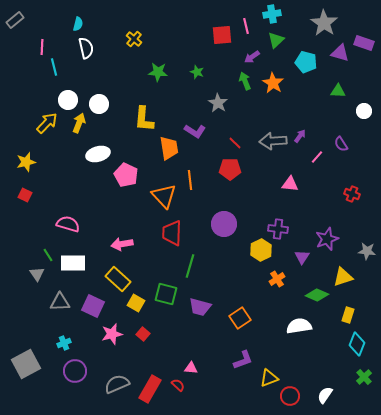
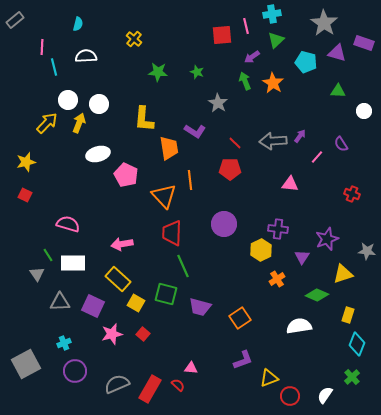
white semicircle at (86, 48): moved 8 px down; rotated 80 degrees counterclockwise
purple triangle at (340, 53): moved 3 px left
green line at (190, 266): moved 7 px left; rotated 40 degrees counterclockwise
yellow triangle at (343, 277): moved 3 px up
green cross at (364, 377): moved 12 px left
